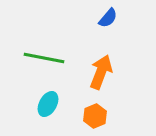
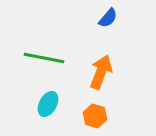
orange hexagon: rotated 20 degrees counterclockwise
